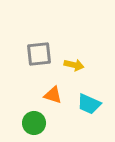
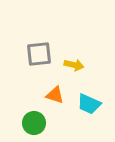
orange triangle: moved 2 px right
